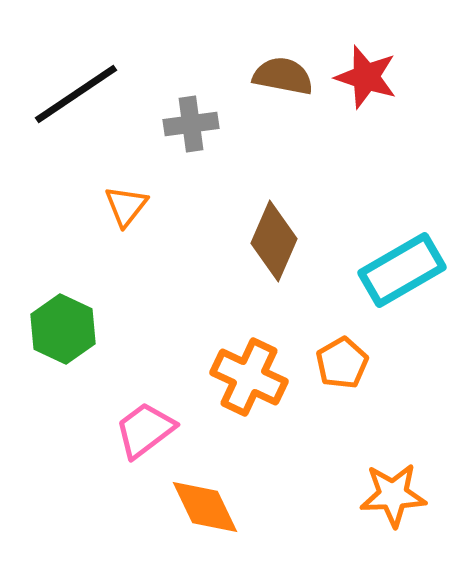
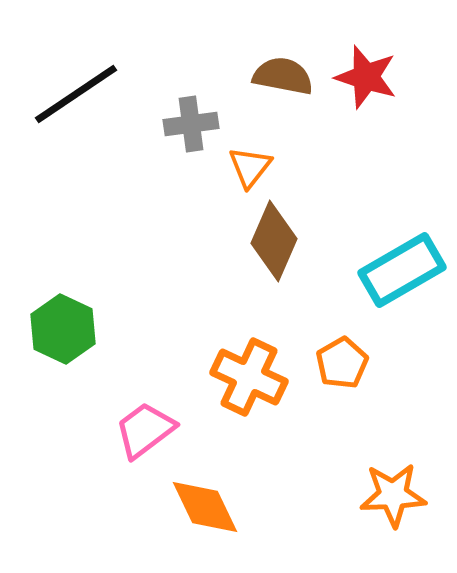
orange triangle: moved 124 px right, 39 px up
